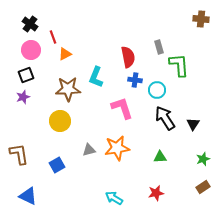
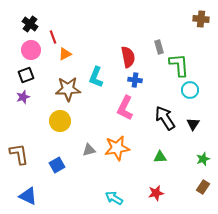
cyan circle: moved 33 px right
pink L-shape: moved 3 px right; rotated 135 degrees counterclockwise
brown rectangle: rotated 24 degrees counterclockwise
